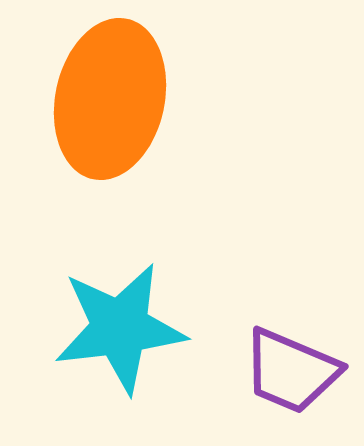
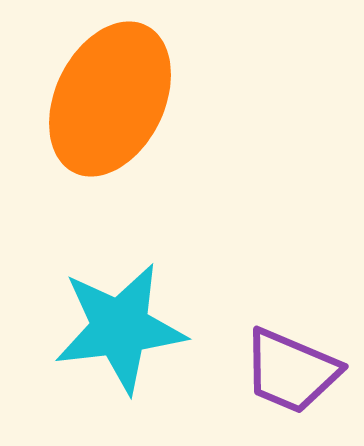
orange ellipse: rotated 14 degrees clockwise
